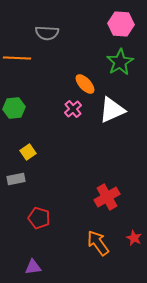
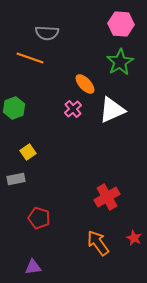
orange line: moved 13 px right; rotated 16 degrees clockwise
green hexagon: rotated 15 degrees counterclockwise
